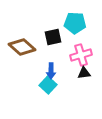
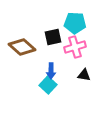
pink cross: moved 6 px left, 8 px up
black triangle: moved 2 px down; rotated 16 degrees clockwise
